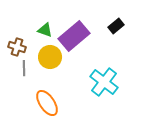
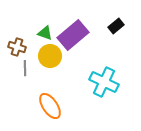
green triangle: moved 3 px down
purple rectangle: moved 1 px left, 1 px up
yellow circle: moved 1 px up
gray line: moved 1 px right
cyan cross: rotated 12 degrees counterclockwise
orange ellipse: moved 3 px right, 3 px down
